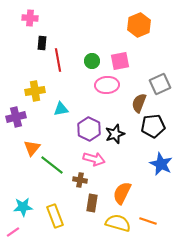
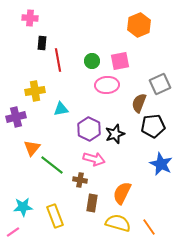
orange line: moved 1 px right, 6 px down; rotated 36 degrees clockwise
